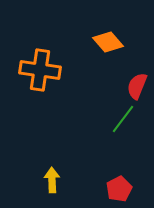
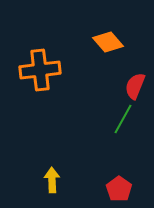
orange cross: rotated 15 degrees counterclockwise
red semicircle: moved 2 px left
green line: rotated 8 degrees counterclockwise
red pentagon: rotated 10 degrees counterclockwise
